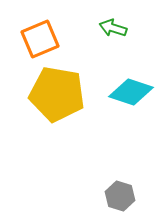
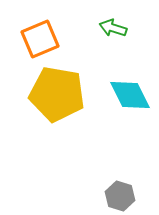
cyan diamond: moved 1 px left, 3 px down; rotated 45 degrees clockwise
